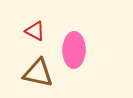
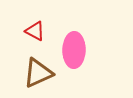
brown triangle: rotated 36 degrees counterclockwise
